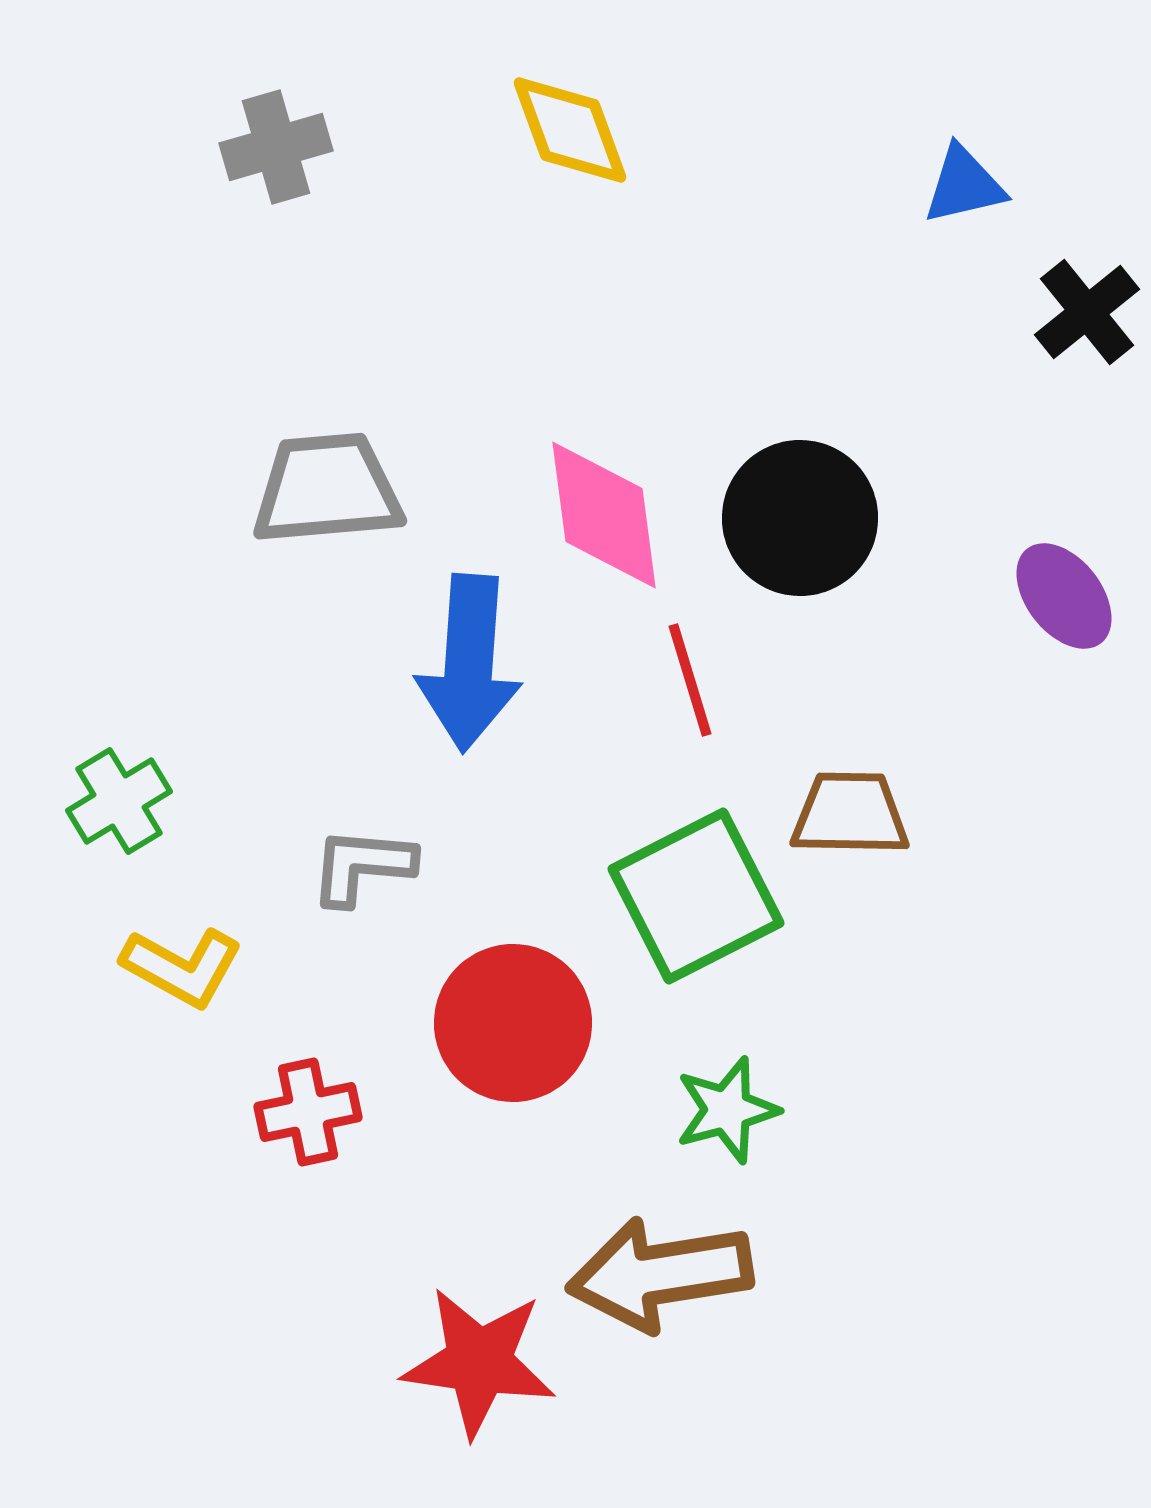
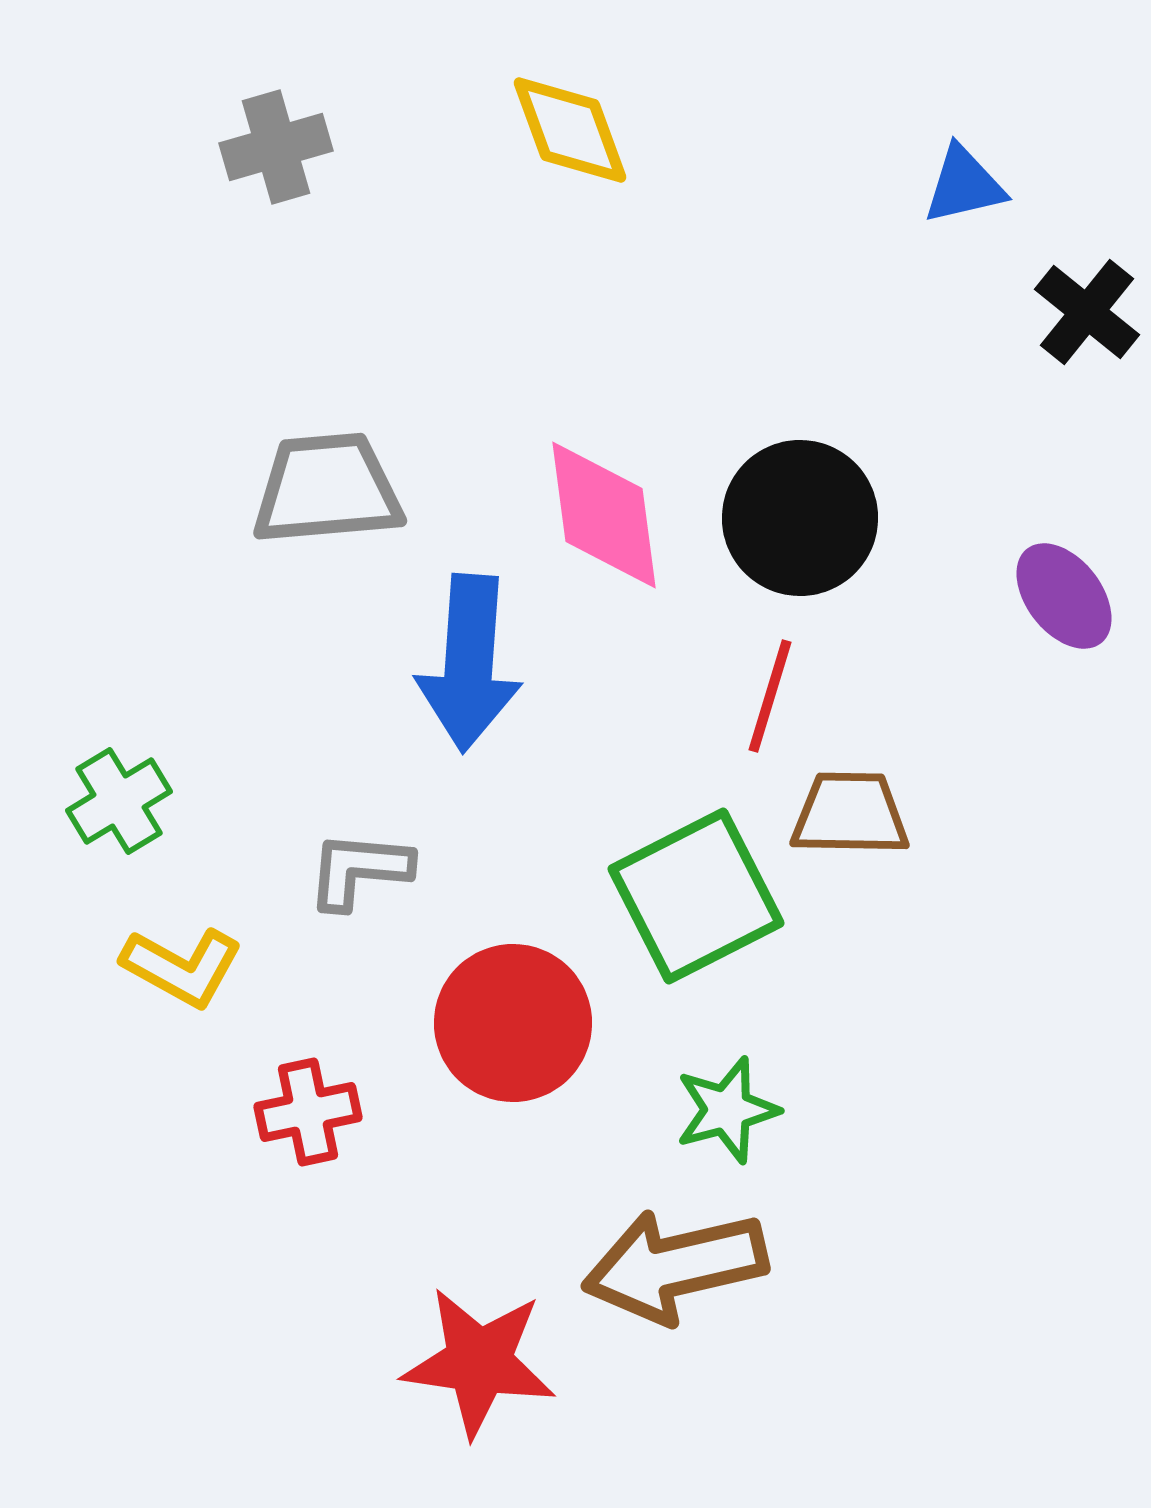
black cross: rotated 12 degrees counterclockwise
red line: moved 80 px right, 16 px down; rotated 34 degrees clockwise
gray L-shape: moved 3 px left, 4 px down
brown arrow: moved 15 px right, 8 px up; rotated 4 degrees counterclockwise
